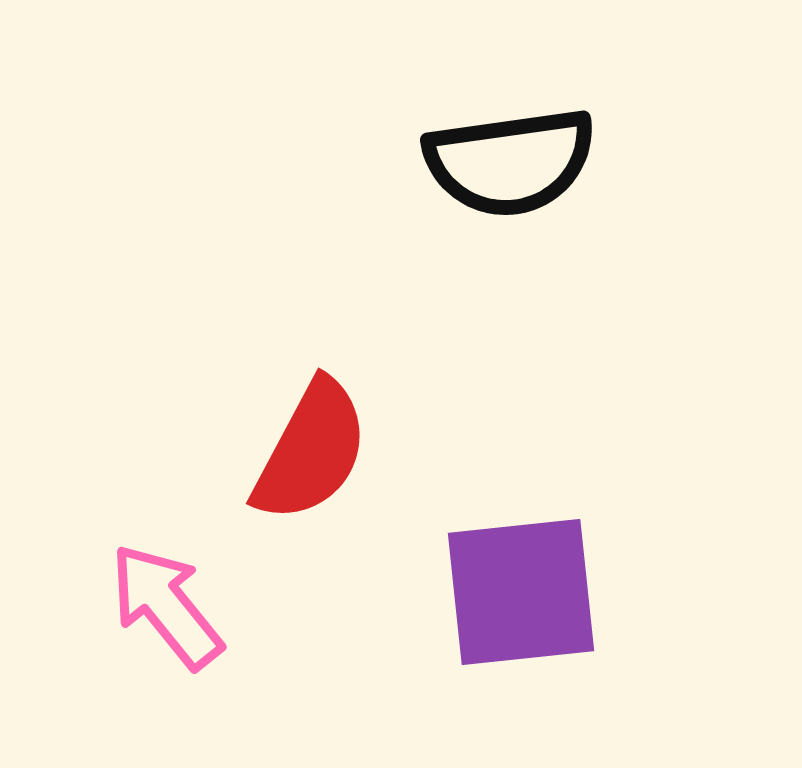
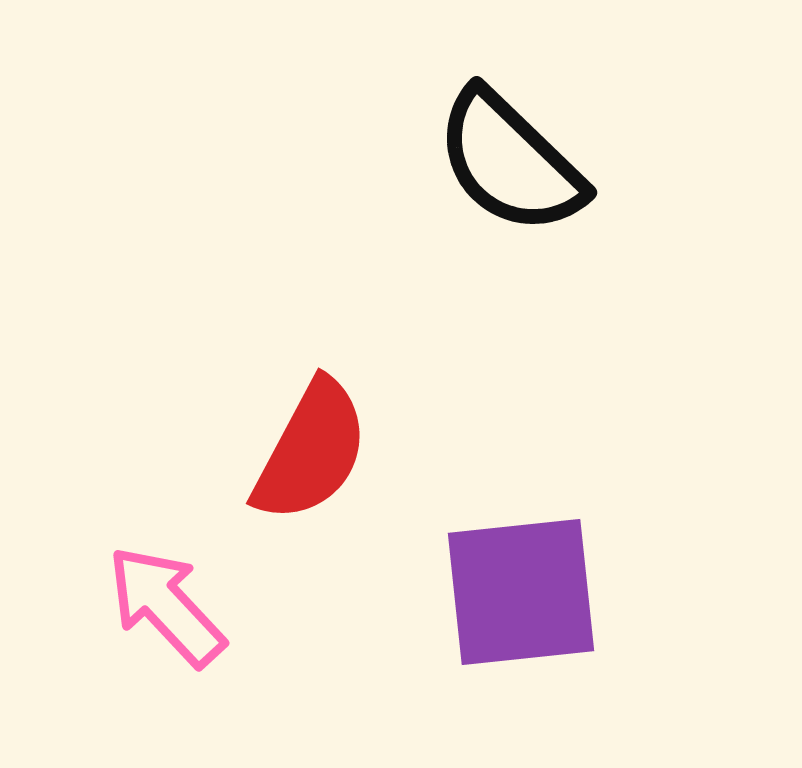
black semicircle: rotated 52 degrees clockwise
pink arrow: rotated 4 degrees counterclockwise
